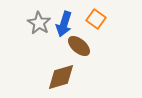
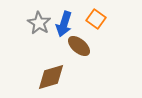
brown diamond: moved 10 px left
